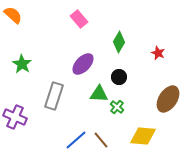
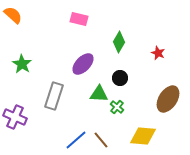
pink rectangle: rotated 36 degrees counterclockwise
black circle: moved 1 px right, 1 px down
